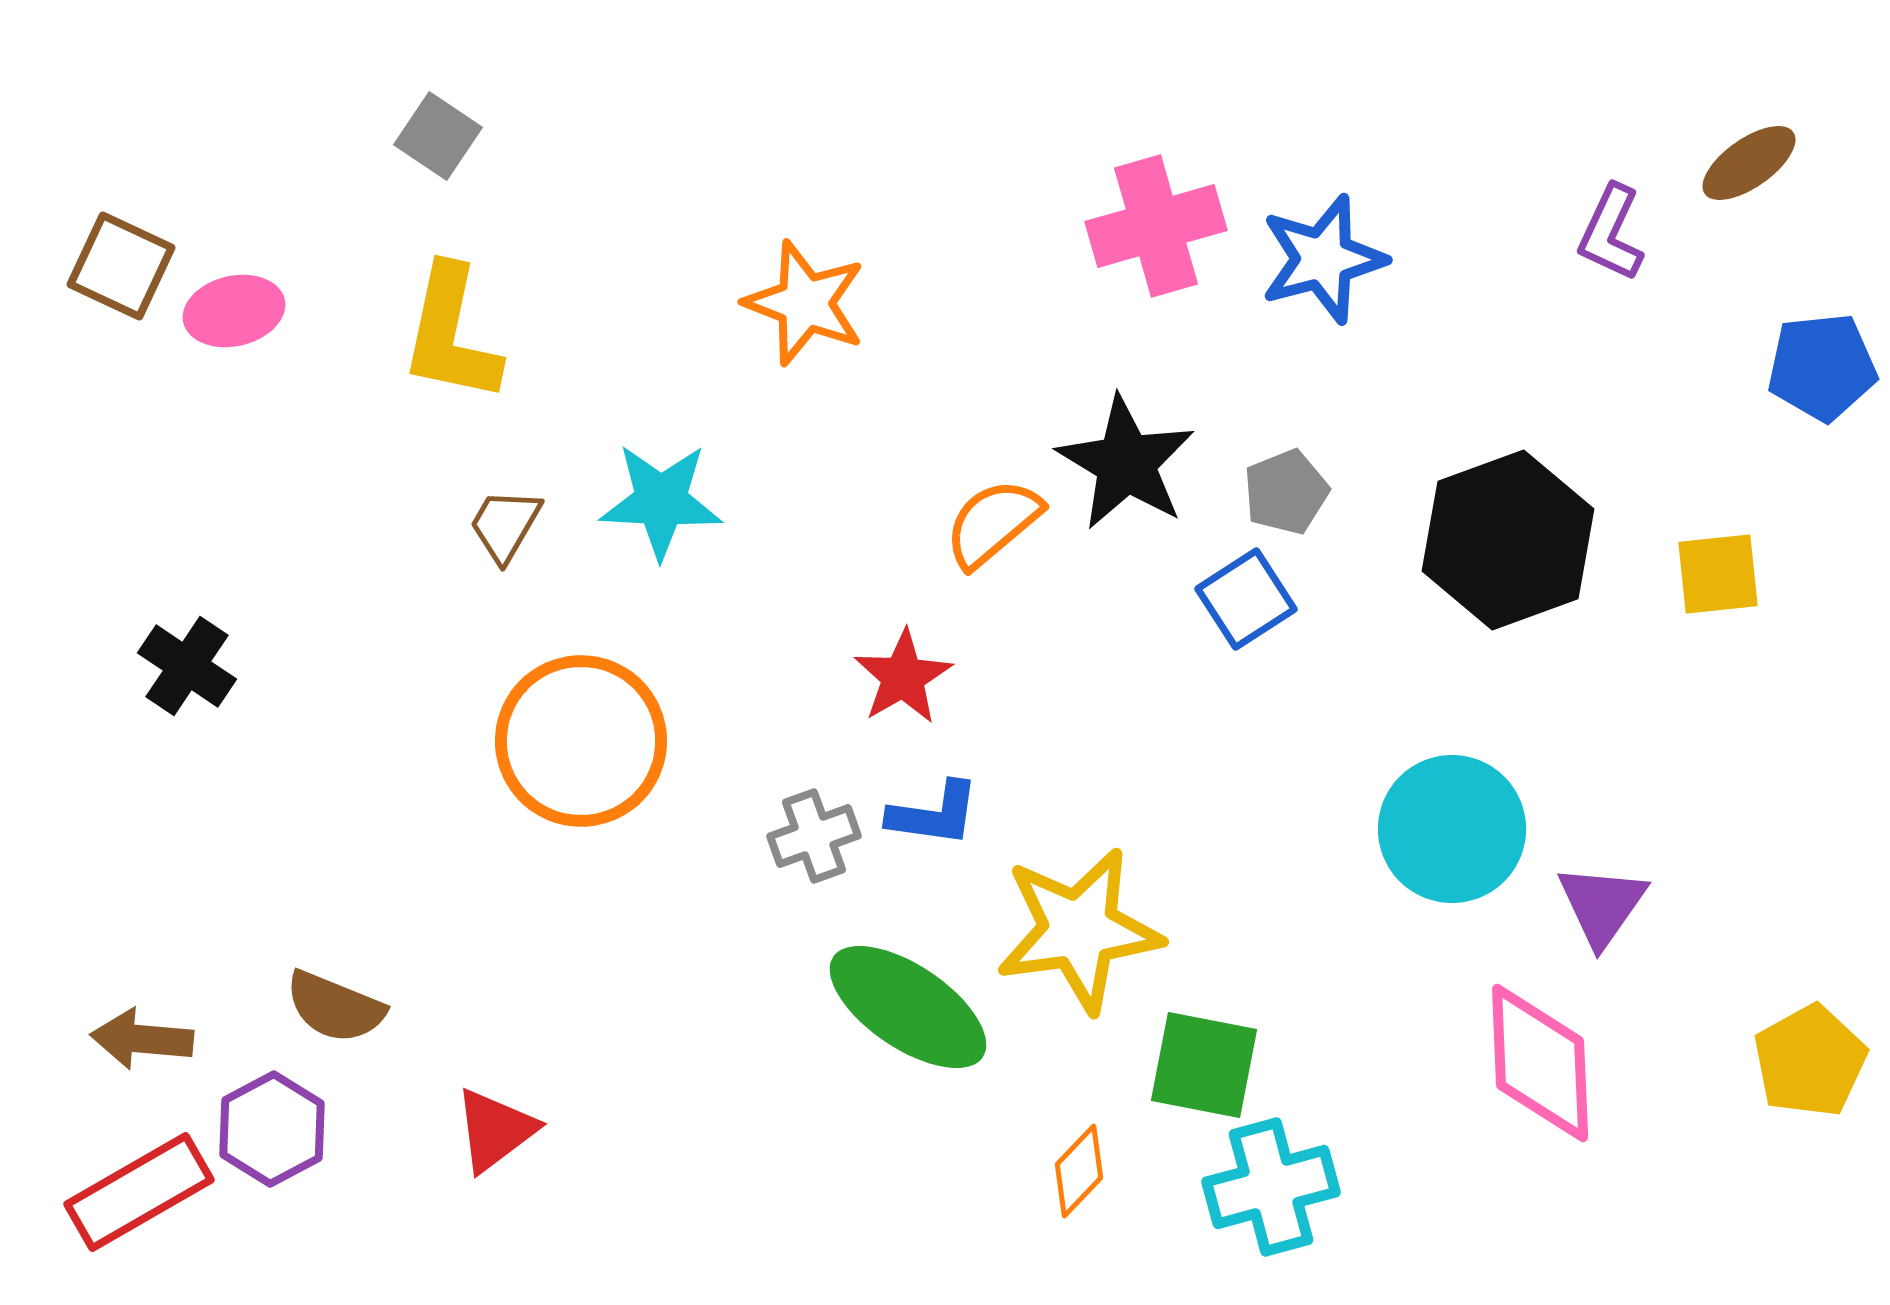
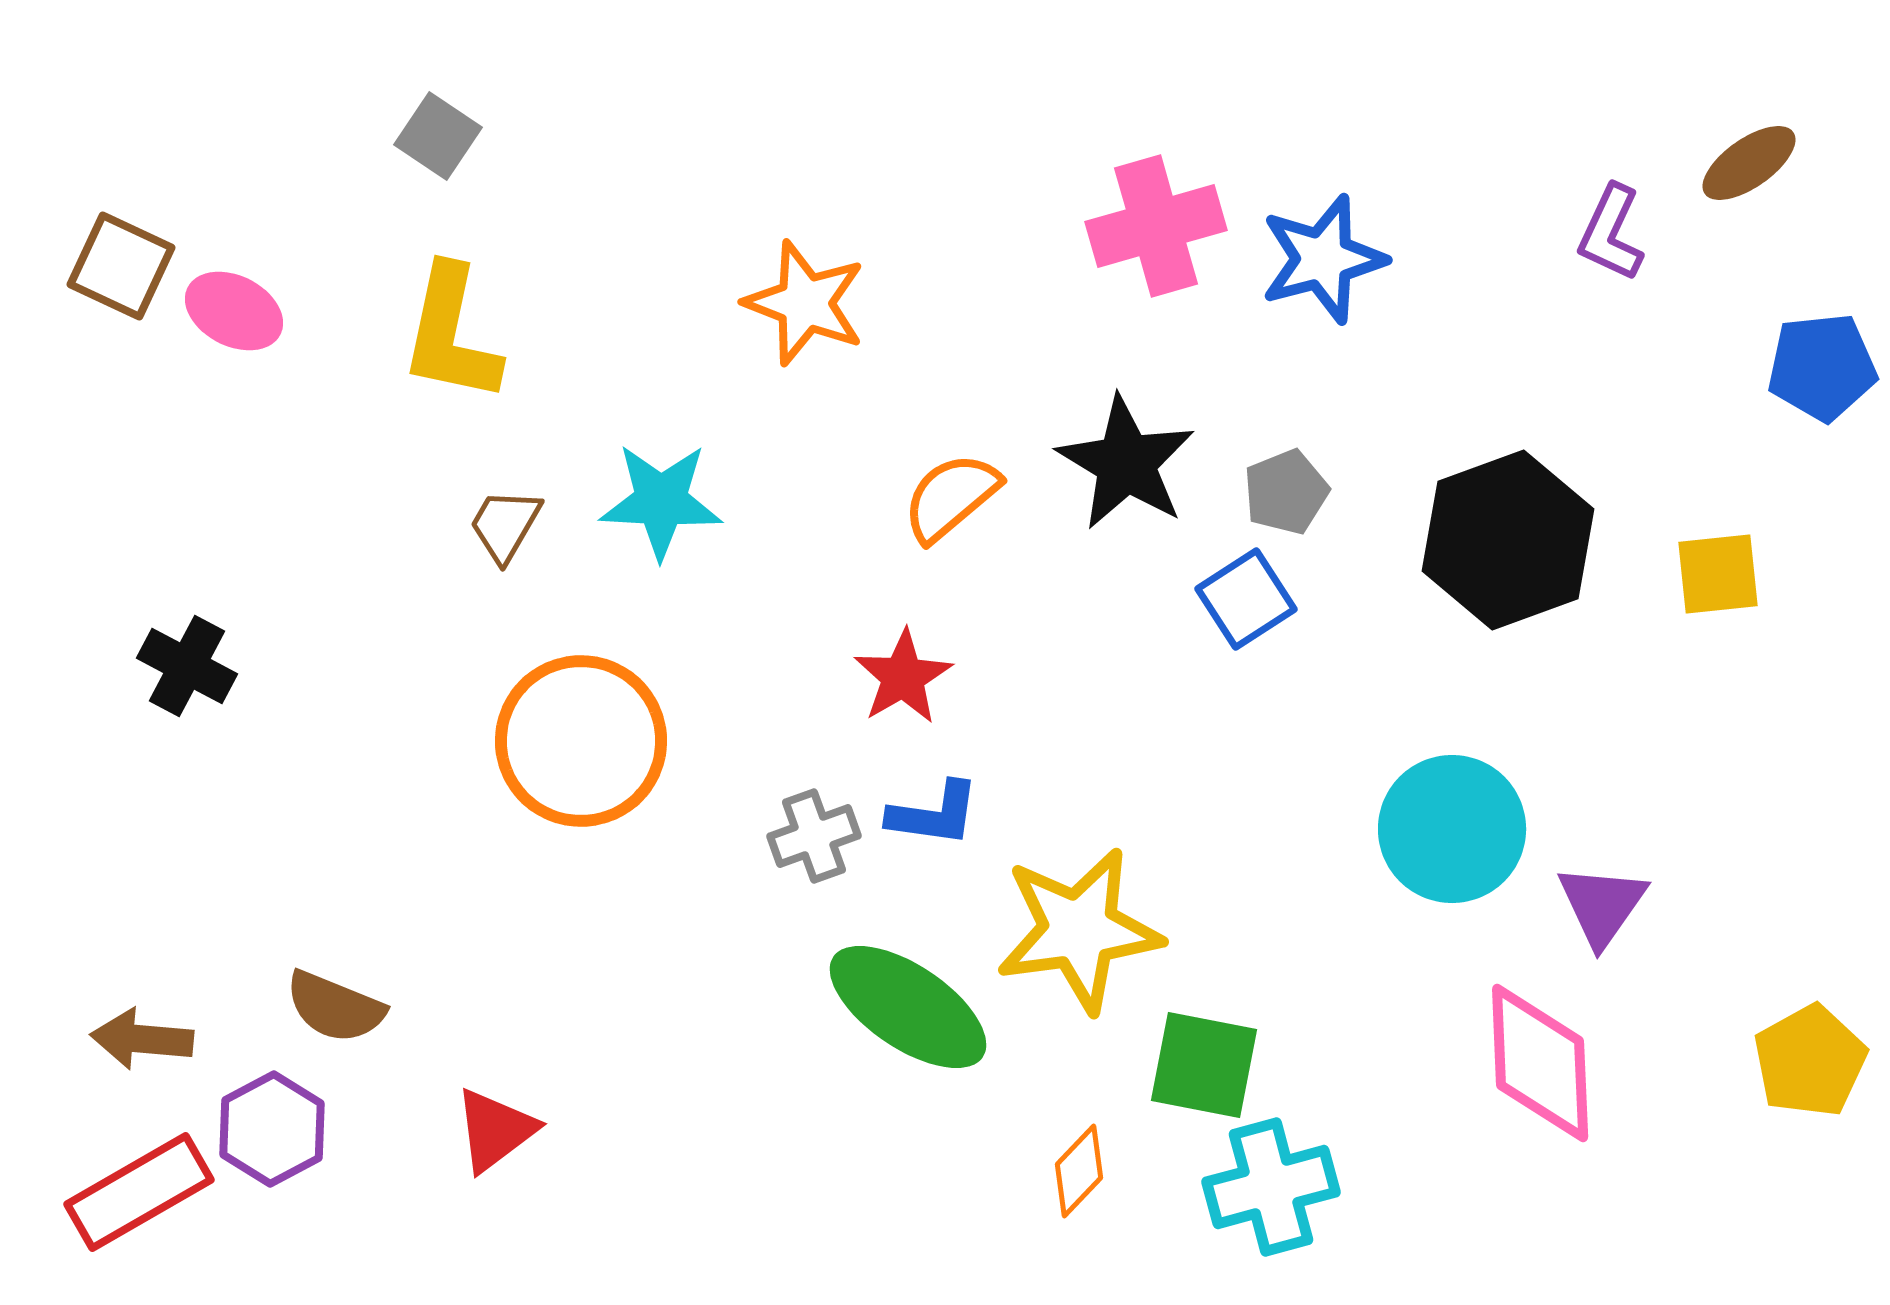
pink ellipse: rotated 40 degrees clockwise
orange semicircle: moved 42 px left, 26 px up
black cross: rotated 6 degrees counterclockwise
